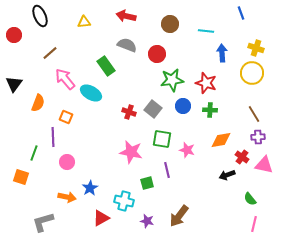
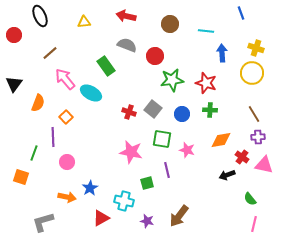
red circle at (157, 54): moved 2 px left, 2 px down
blue circle at (183, 106): moved 1 px left, 8 px down
orange square at (66, 117): rotated 24 degrees clockwise
